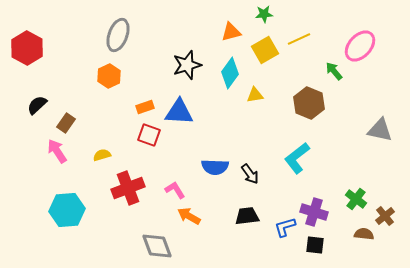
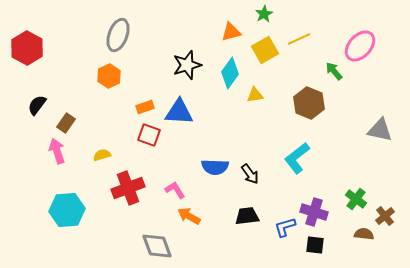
green star: rotated 24 degrees counterclockwise
black semicircle: rotated 10 degrees counterclockwise
pink arrow: rotated 15 degrees clockwise
